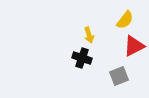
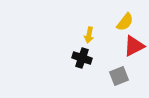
yellow semicircle: moved 2 px down
yellow arrow: rotated 28 degrees clockwise
